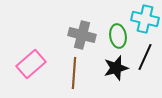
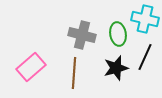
green ellipse: moved 2 px up
pink rectangle: moved 3 px down
